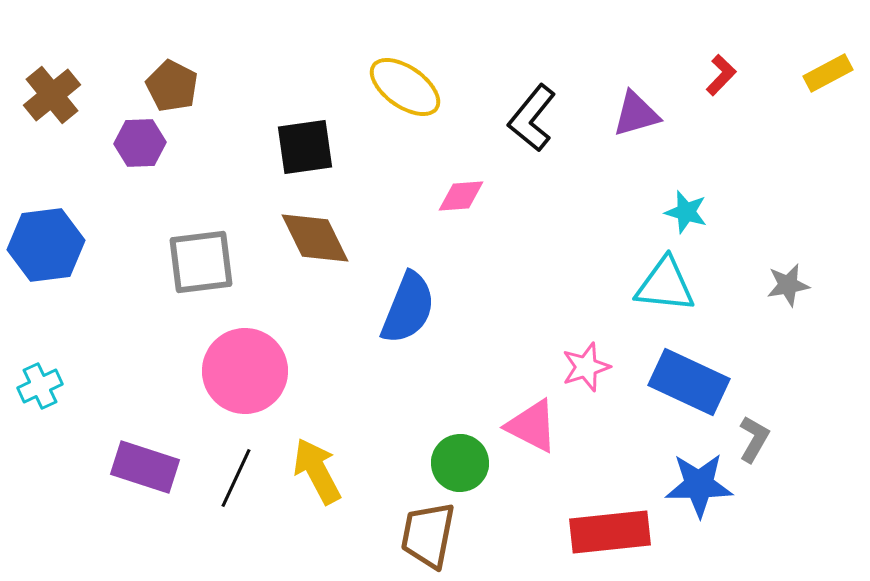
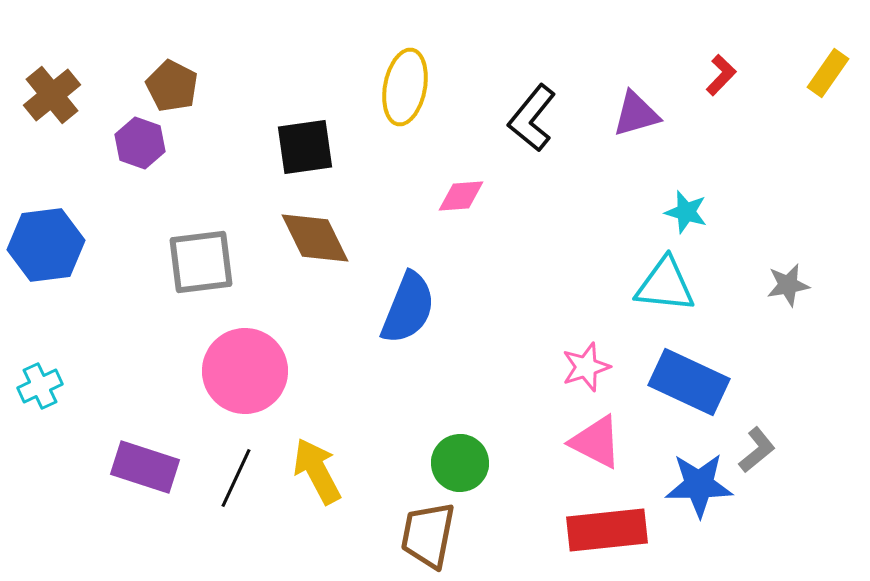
yellow rectangle: rotated 27 degrees counterclockwise
yellow ellipse: rotated 66 degrees clockwise
purple hexagon: rotated 21 degrees clockwise
pink triangle: moved 64 px right, 16 px down
gray L-shape: moved 3 px right, 11 px down; rotated 21 degrees clockwise
red rectangle: moved 3 px left, 2 px up
